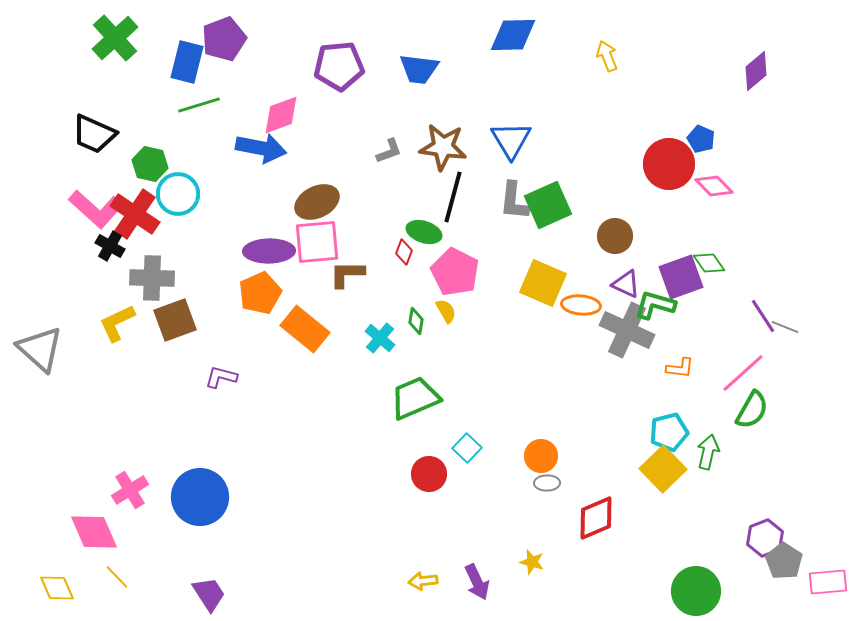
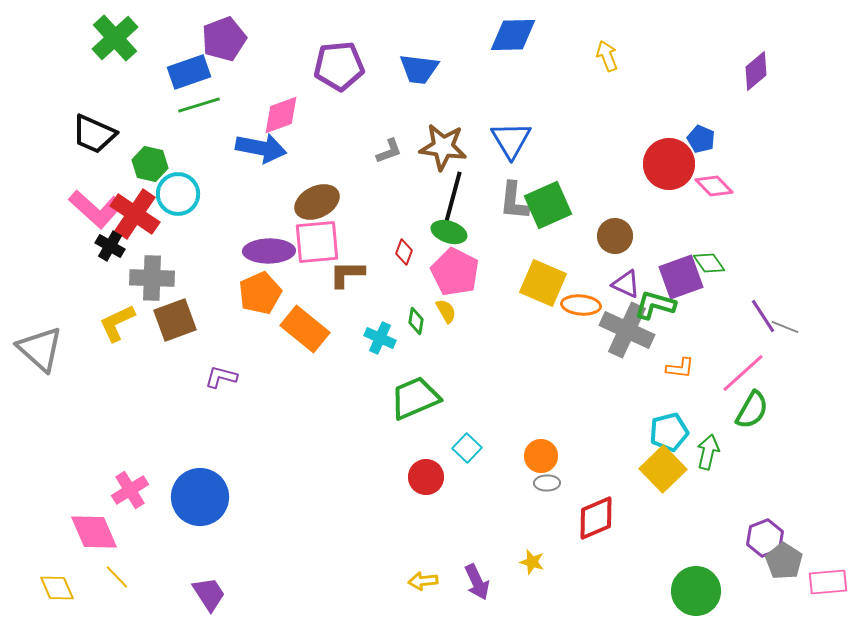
blue rectangle at (187, 62): moved 2 px right, 10 px down; rotated 57 degrees clockwise
green ellipse at (424, 232): moved 25 px right
cyan cross at (380, 338): rotated 16 degrees counterclockwise
red circle at (429, 474): moved 3 px left, 3 px down
